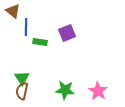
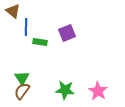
brown semicircle: rotated 24 degrees clockwise
